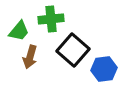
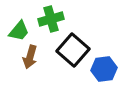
green cross: rotated 10 degrees counterclockwise
